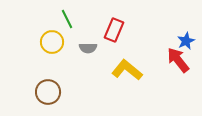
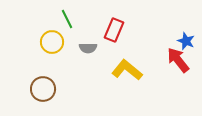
blue star: rotated 24 degrees counterclockwise
brown circle: moved 5 px left, 3 px up
